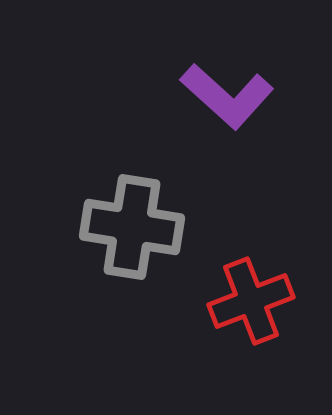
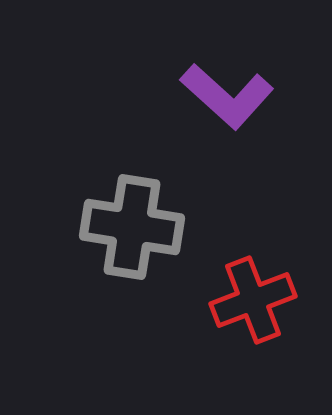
red cross: moved 2 px right, 1 px up
